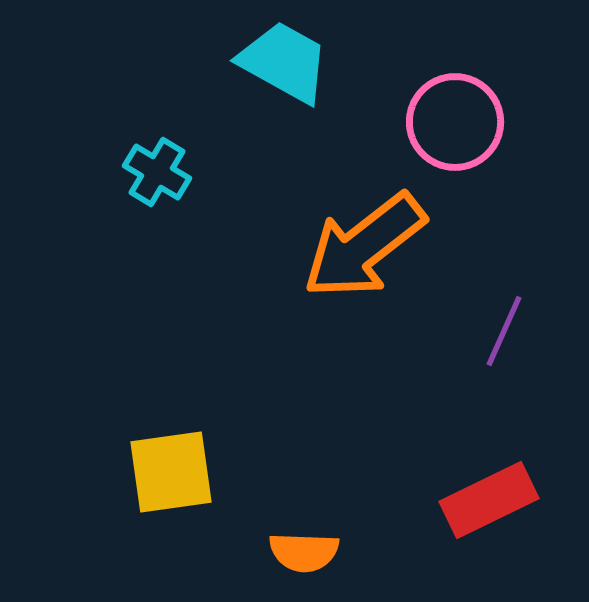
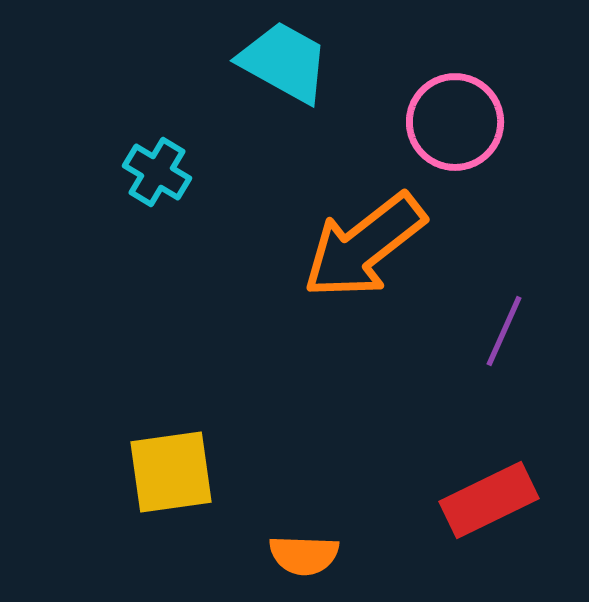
orange semicircle: moved 3 px down
